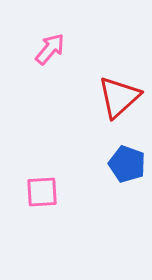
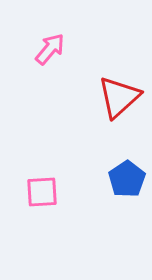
blue pentagon: moved 15 px down; rotated 18 degrees clockwise
